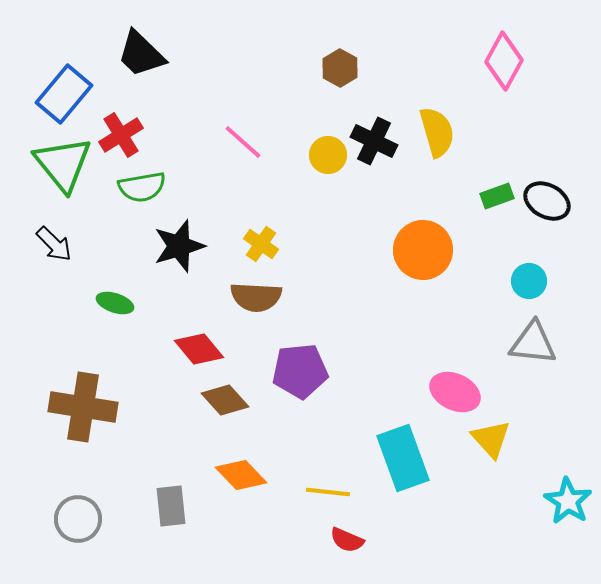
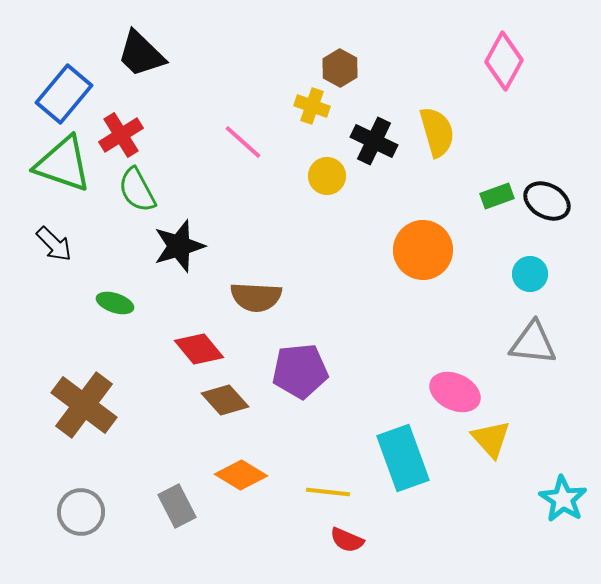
yellow circle: moved 1 px left, 21 px down
green triangle: rotated 32 degrees counterclockwise
green semicircle: moved 5 px left, 3 px down; rotated 72 degrees clockwise
yellow cross: moved 51 px right, 138 px up; rotated 16 degrees counterclockwise
cyan circle: moved 1 px right, 7 px up
brown cross: moved 1 px right, 2 px up; rotated 28 degrees clockwise
orange diamond: rotated 15 degrees counterclockwise
cyan star: moved 5 px left, 2 px up
gray rectangle: moved 6 px right; rotated 21 degrees counterclockwise
gray circle: moved 3 px right, 7 px up
